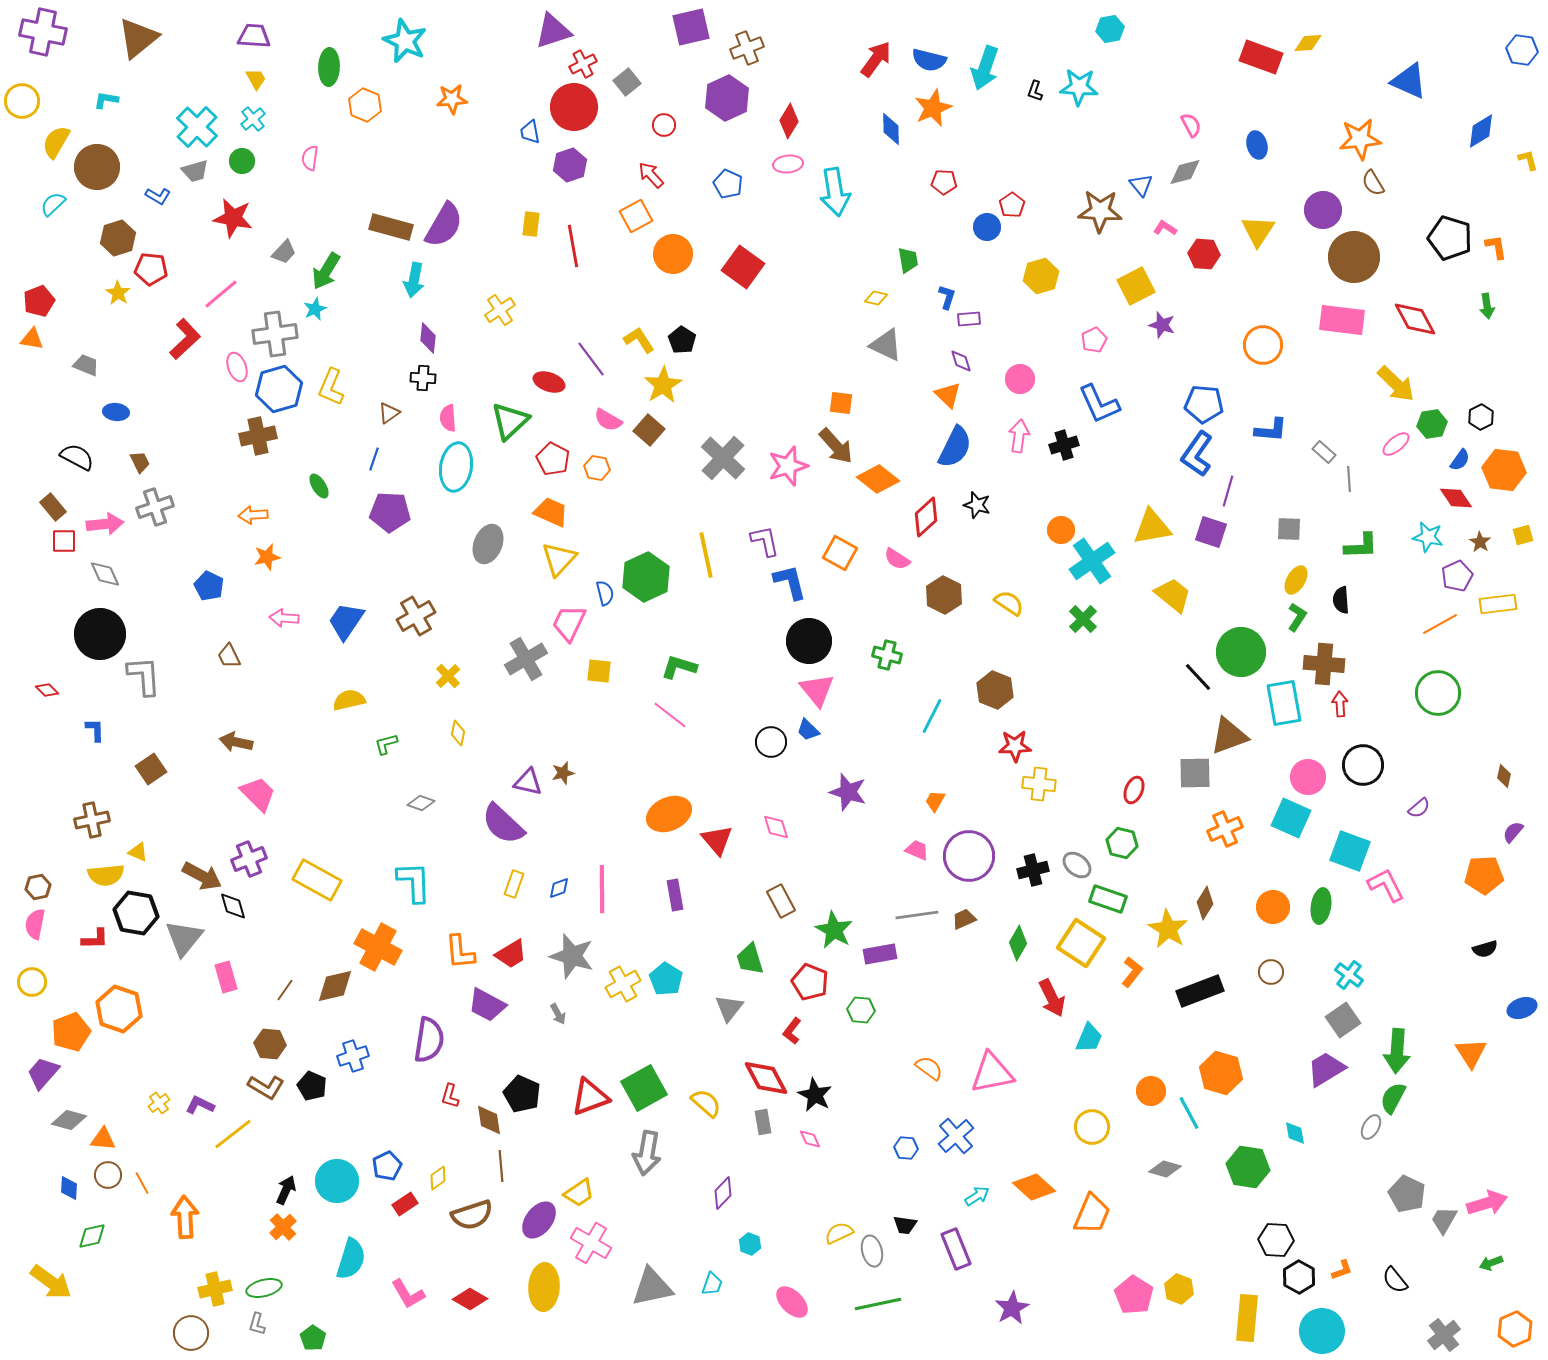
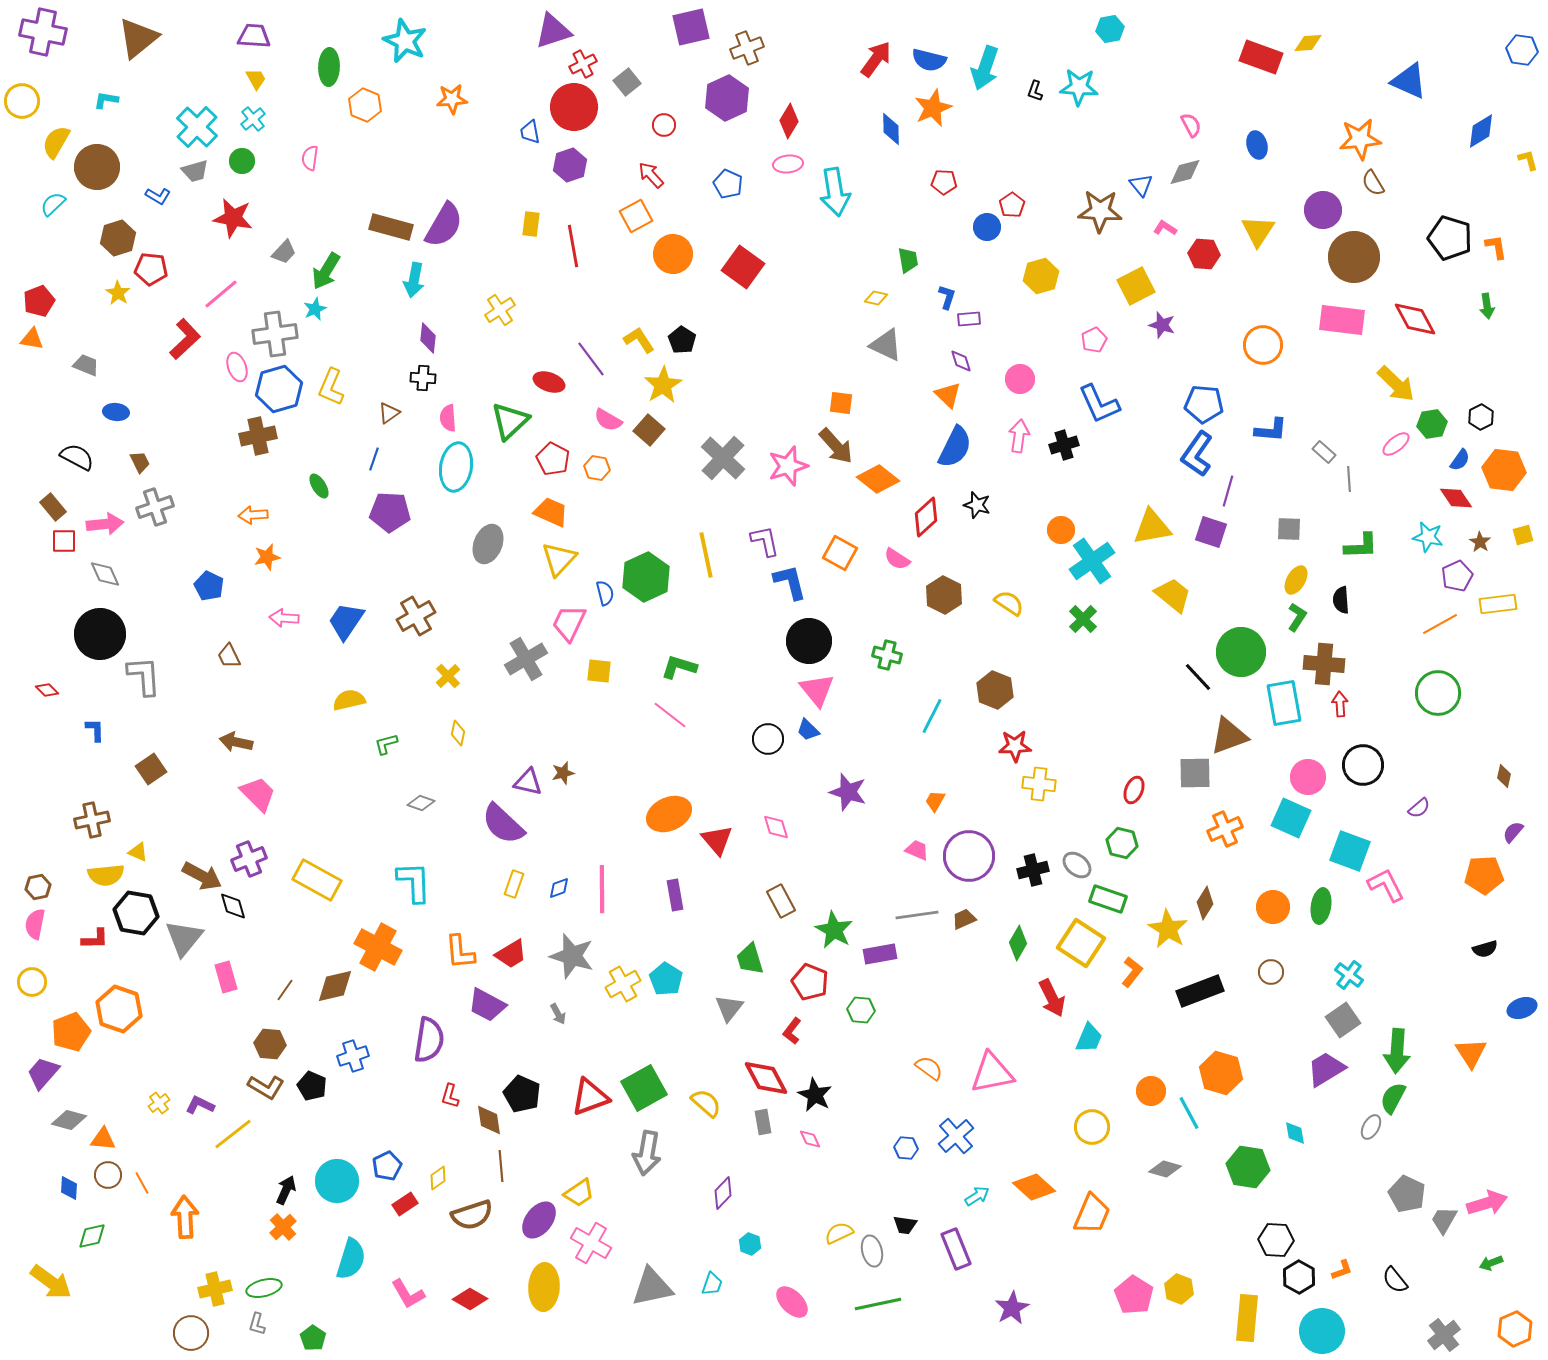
black circle at (771, 742): moved 3 px left, 3 px up
